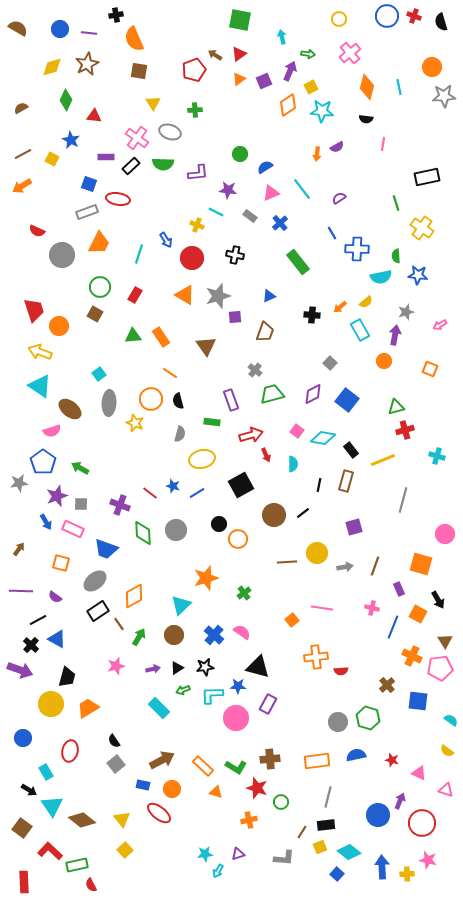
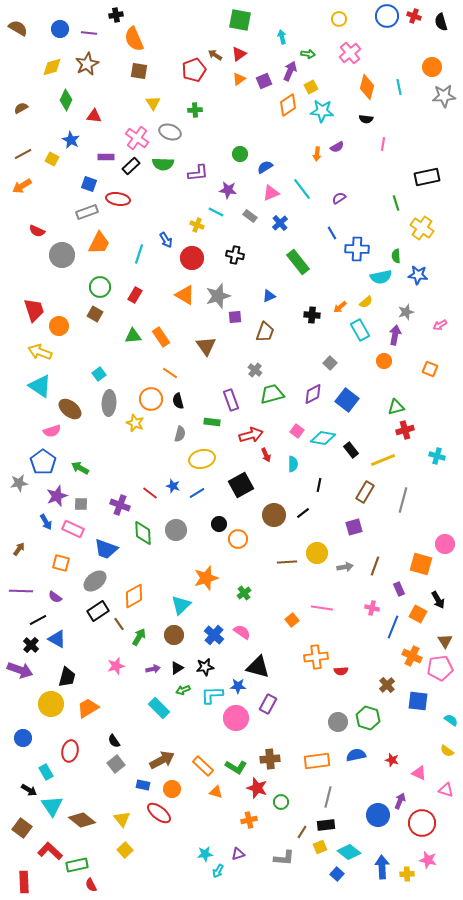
brown rectangle at (346, 481): moved 19 px right, 11 px down; rotated 15 degrees clockwise
pink circle at (445, 534): moved 10 px down
